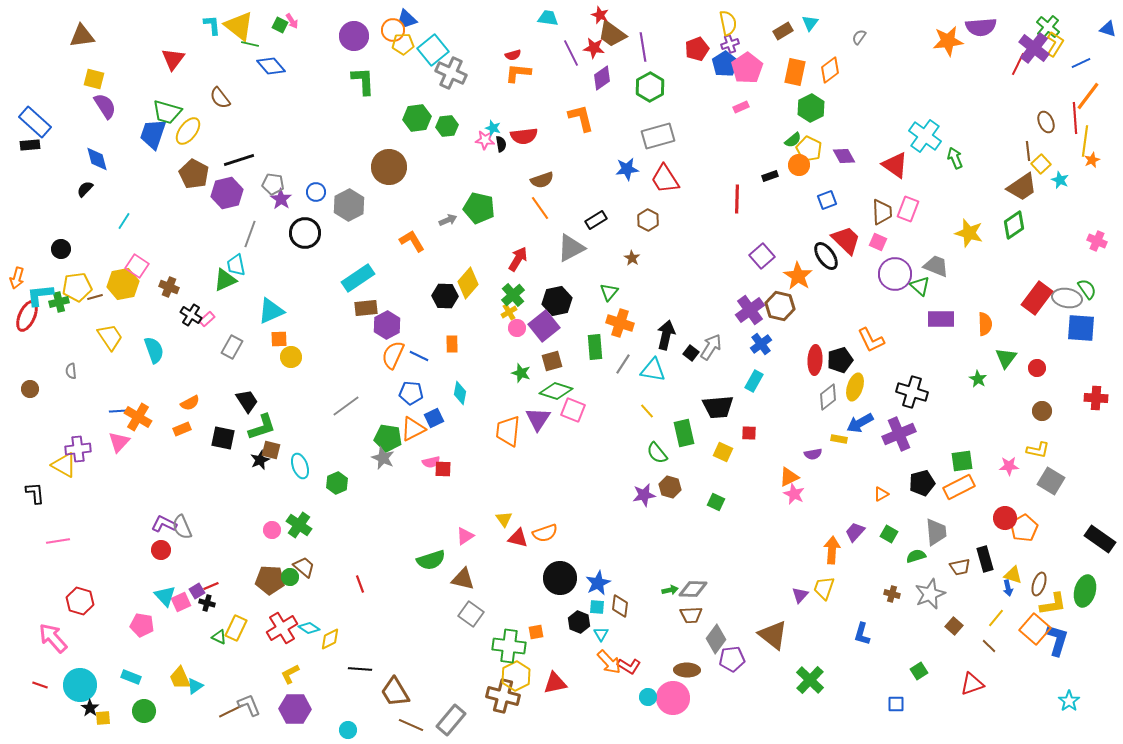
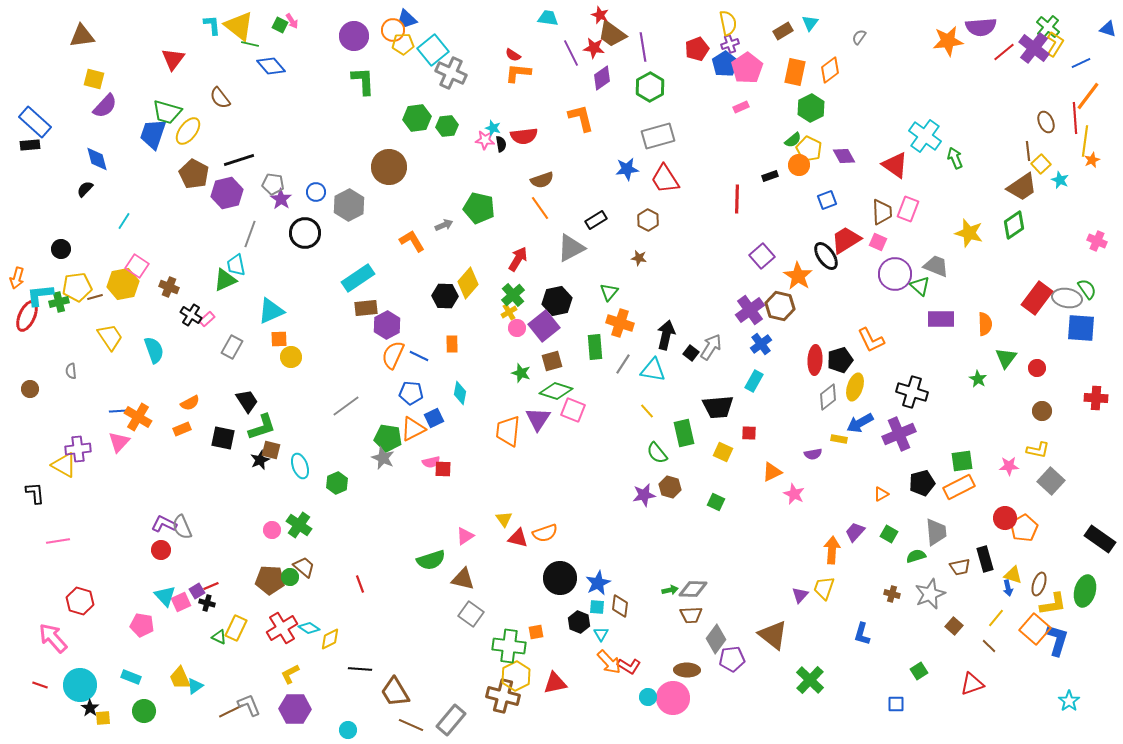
red semicircle at (513, 55): rotated 49 degrees clockwise
red line at (1018, 64): moved 14 px left, 12 px up; rotated 25 degrees clockwise
purple semicircle at (105, 106): rotated 76 degrees clockwise
gray arrow at (448, 220): moved 4 px left, 5 px down
red trapezoid at (846, 240): rotated 76 degrees counterclockwise
brown star at (632, 258): moved 7 px right; rotated 21 degrees counterclockwise
orange triangle at (789, 477): moved 17 px left, 5 px up
gray square at (1051, 481): rotated 12 degrees clockwise
